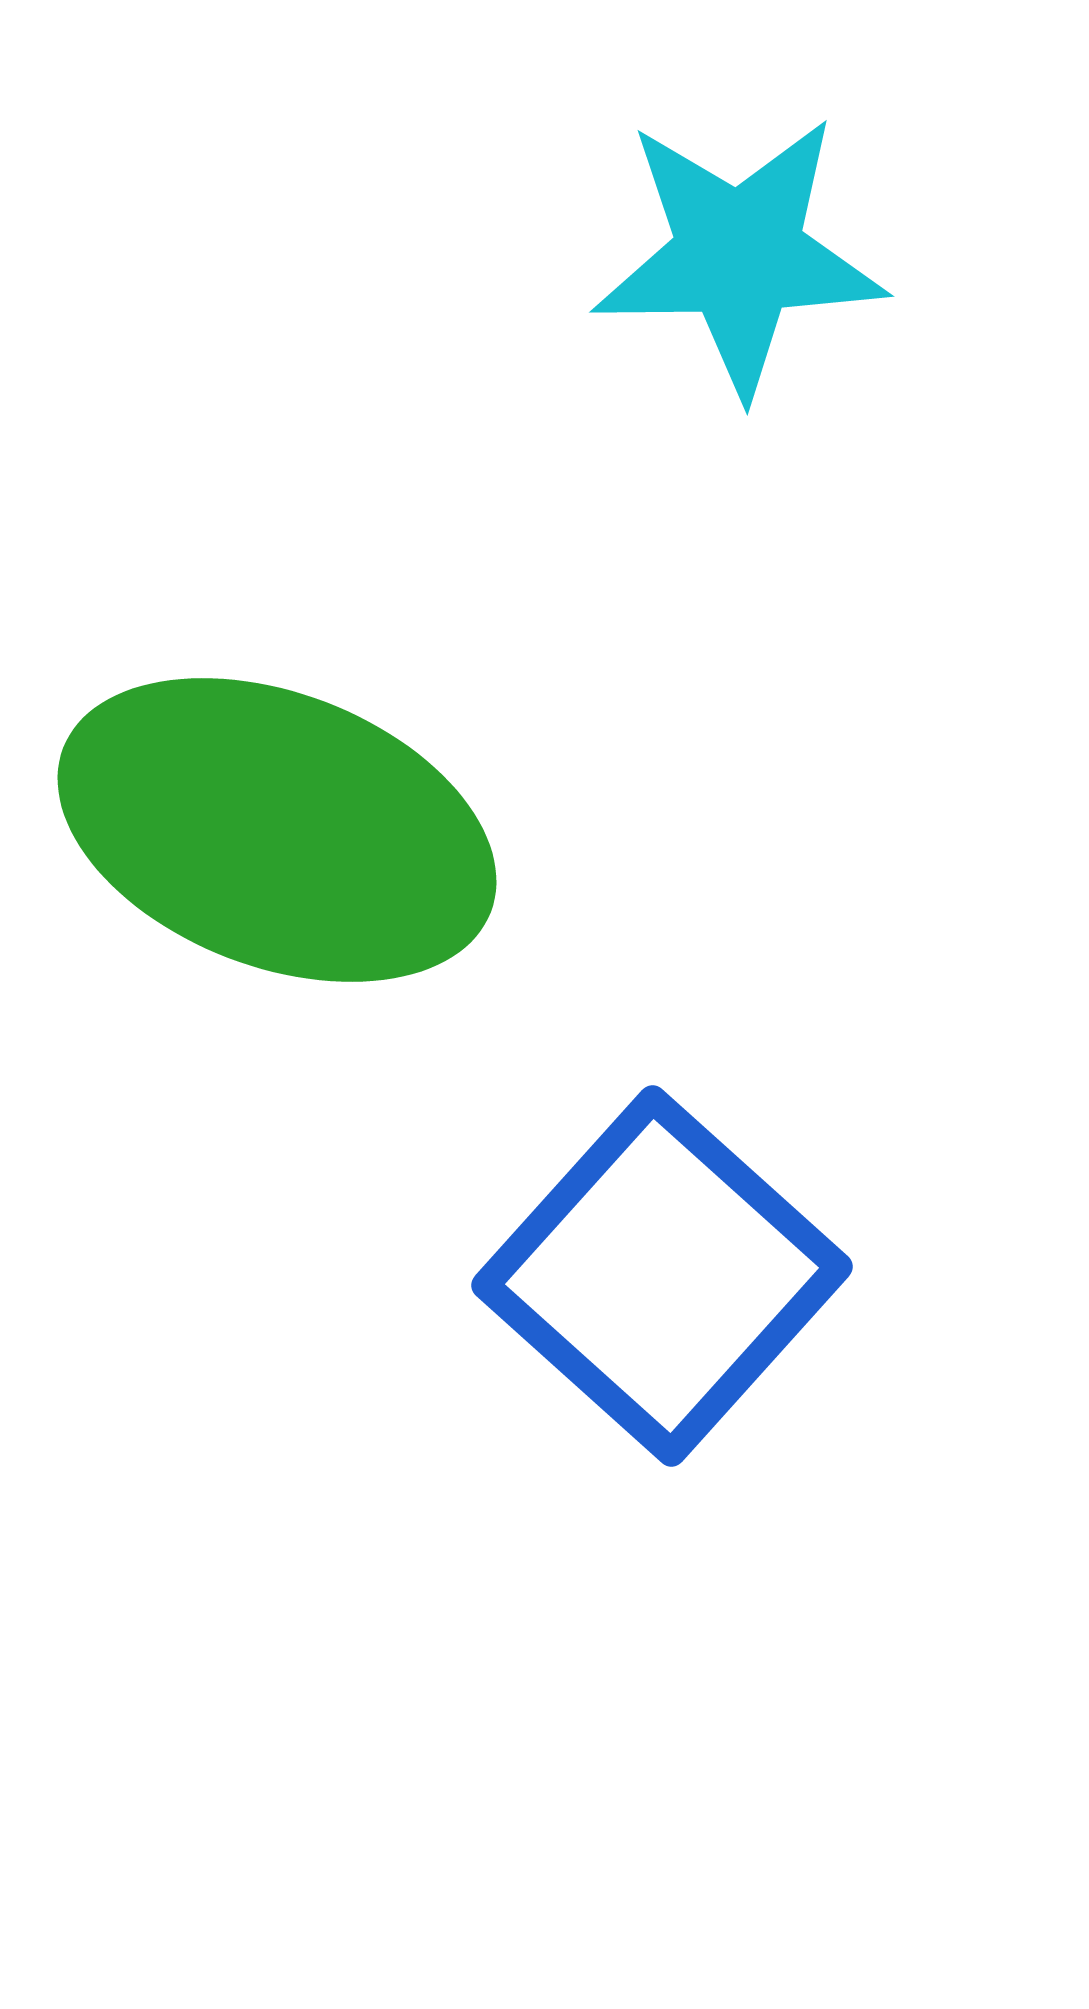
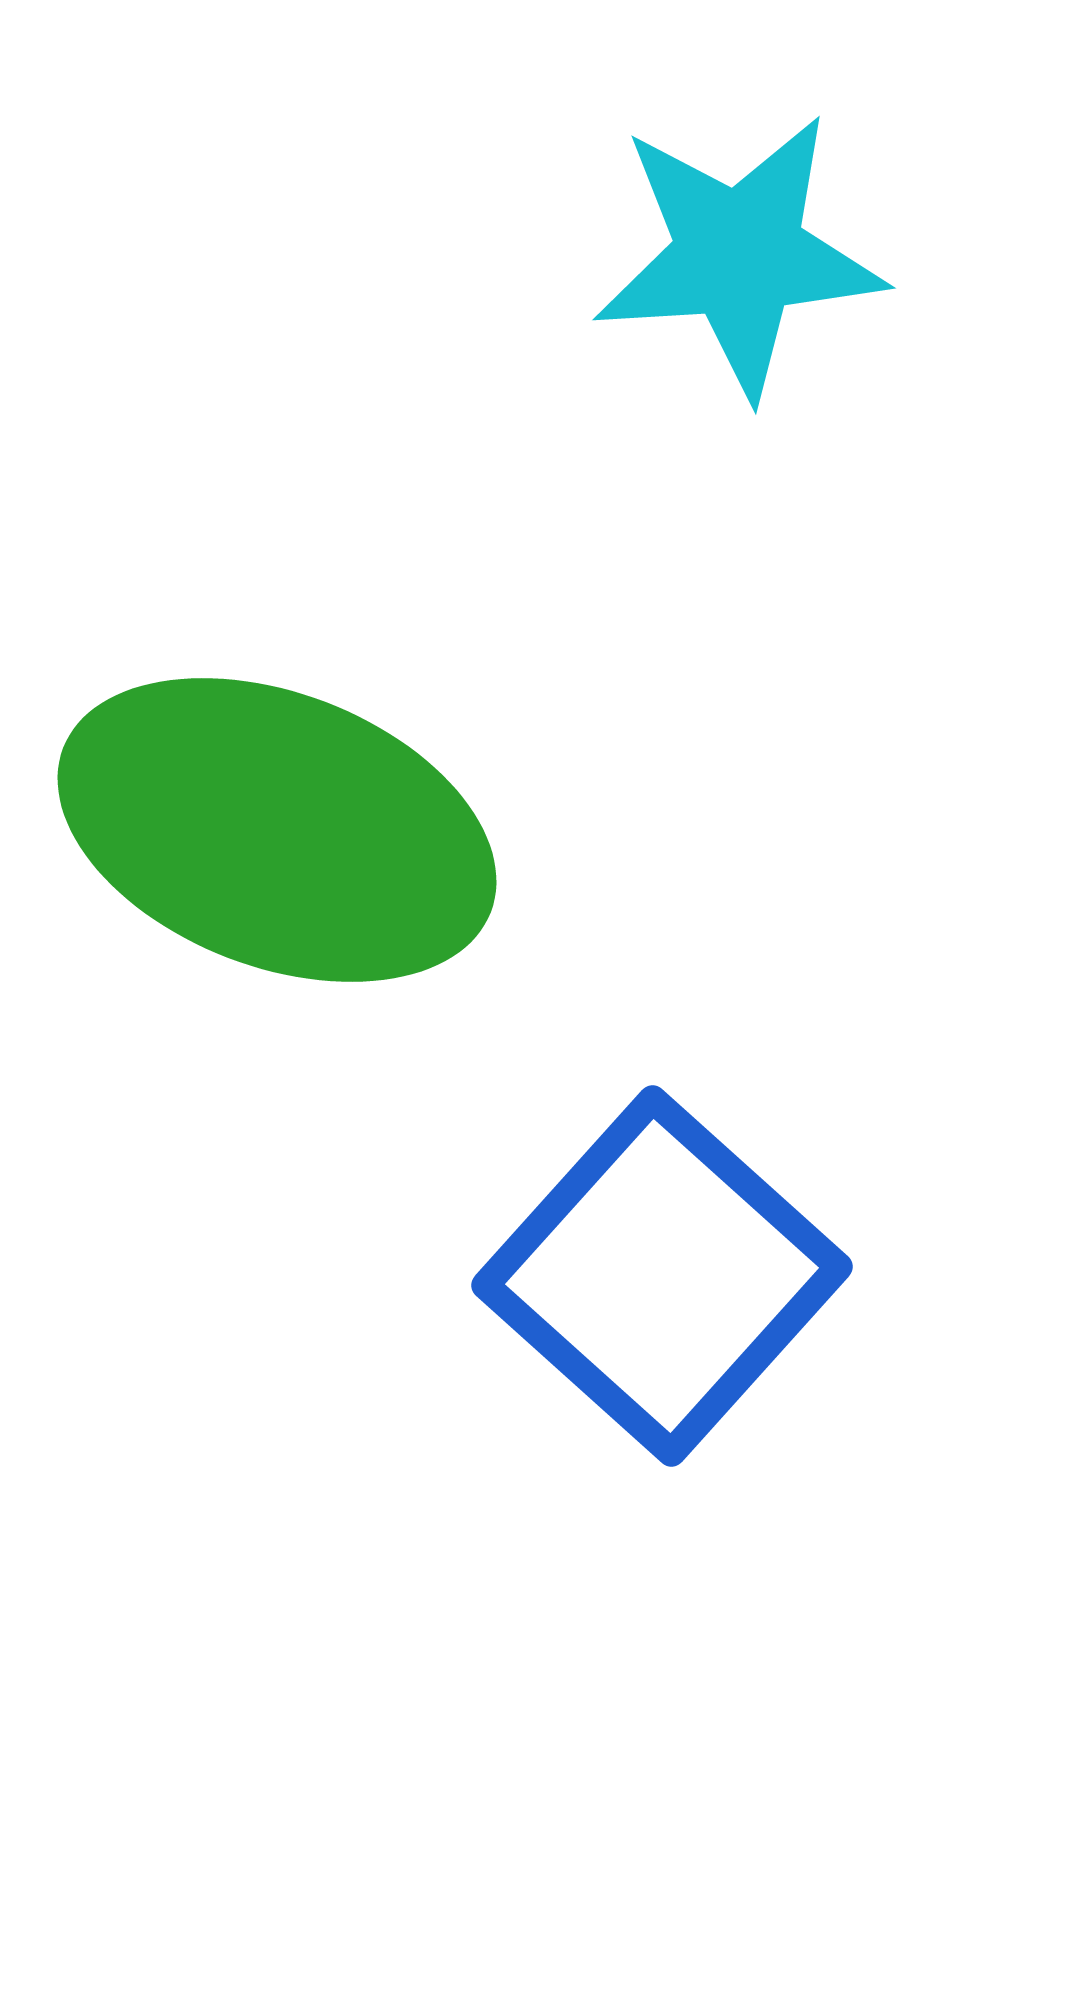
cyan star: rotated 3 degrees counterclockwise
